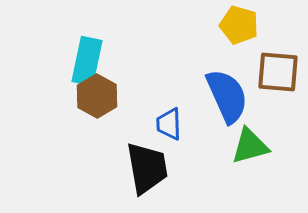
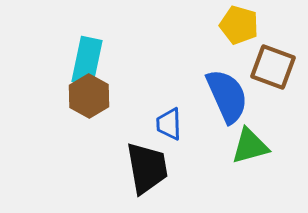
brown square: moved 5 px left, 5 px up; rotated 15 degrees clockwise
brown hexagon: moved 8 px left
